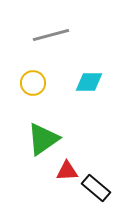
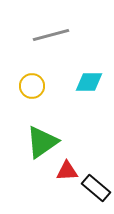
yellow circle: moved 1 px left, 3 px down
green triangle: moved 1 px left, 3 px down
